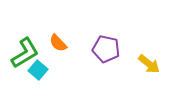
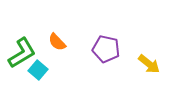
orange semicircle: moved 1 px left, 1 px up
green L-shape: moved 3 px left
